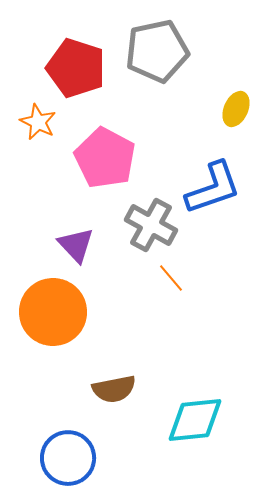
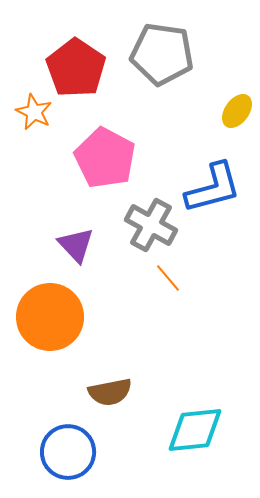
gray pentagon: moved 5 px right, 3 px down; rotated 20 degrees clockwise
red pentagon: rotated 16 degrees clockwise
yellow ellipse: moved 1 px right, 2 px down; rotated 12 degrees clockwise
orange star: moved 4 px left, 10 px up
blue L-shape: rotated 4 degrees clockwise
orange line: moved 3 px left
orange circle: moved 3 px left, 5 px down
brown semicircle: moved 4 px left, 3 px down
cyan diamond: moved 10 px down
blue circle: moved 6 px up
